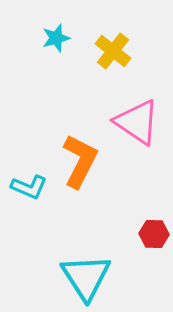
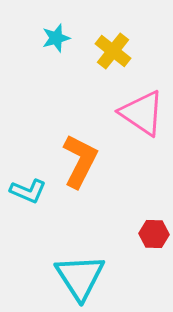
pink triangle: moved 5 px right, 9 px up
cyan L-shape: moved 1 px left, 4 px down
cyan triangle: moved 6 px left
